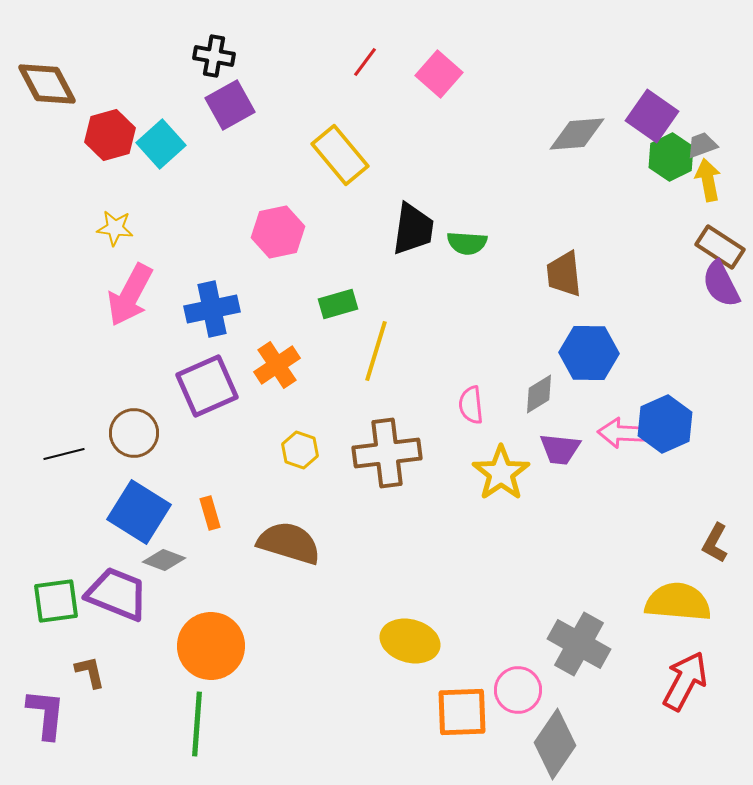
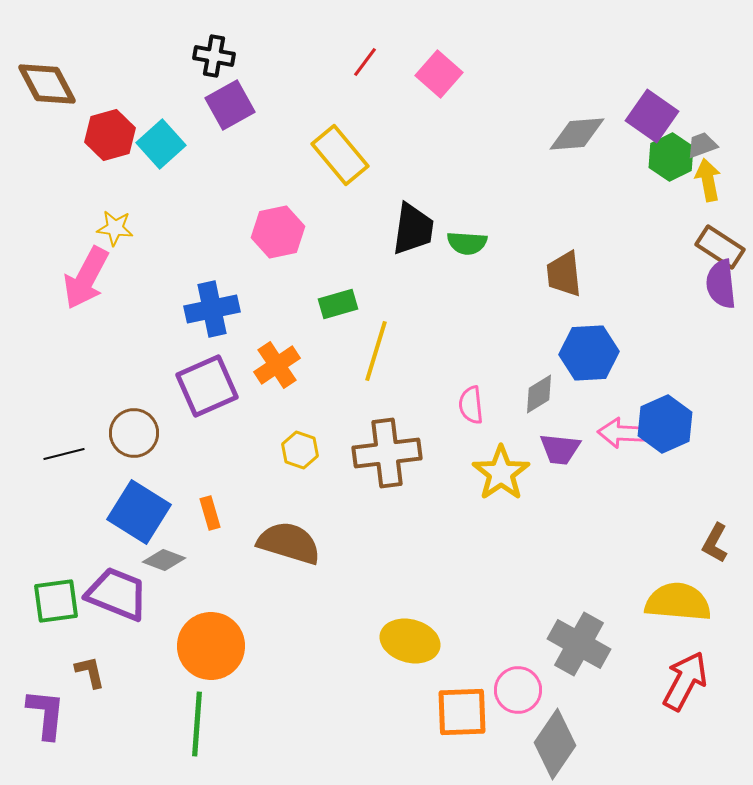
purple semicircle at (721, 284): rotated 21 degrees clockwise
pink arrow at (130, 295): moved 44 px left, 17 px up
blue hexagon at (589, 353): rotated 4 degrees counterclockwise
